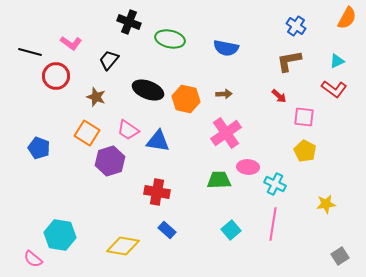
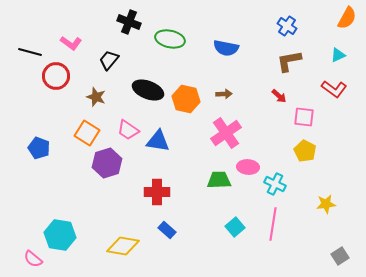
blue cross: moved 9 px left
cyan triangle: moved 1 px right, 6 px up
purple hexagon: moved 3 px left, 2 px down
red cross: rotated 10 degrees counterclockwise
cyan square: moved 4 px right, 3 px up
